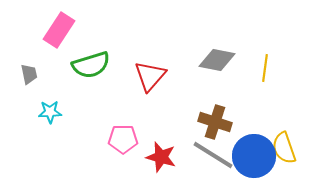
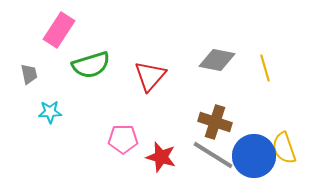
yellow line: rotated 24 degrees counterclockwise
